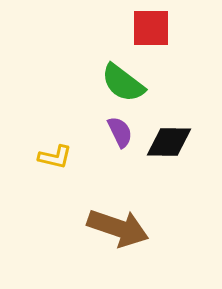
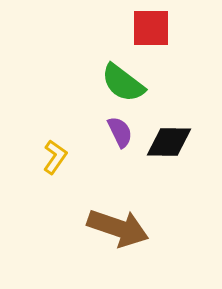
yellow L-shape: rotated 68 degrees counterclockwise
